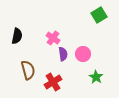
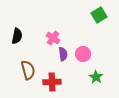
red cross: moved 1 px left; rotated 30 degrees clockwise
